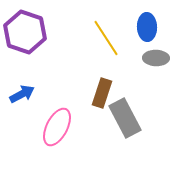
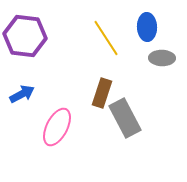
purple hexagon: moved 4 px down; rotated 12 degrees counterclockwise
gray ellipse: moved 6 px right
